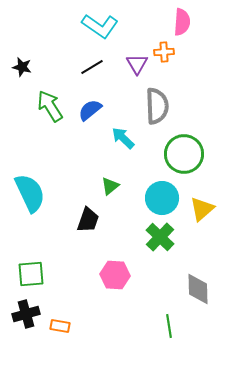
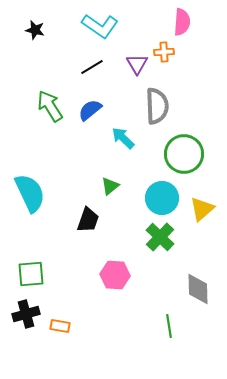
black star: moved 13 px right, 37 px up
